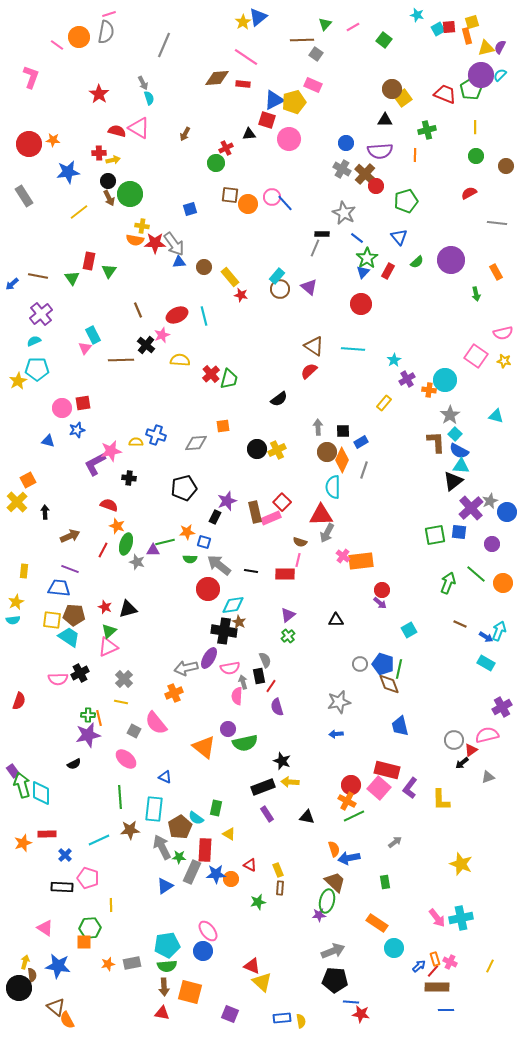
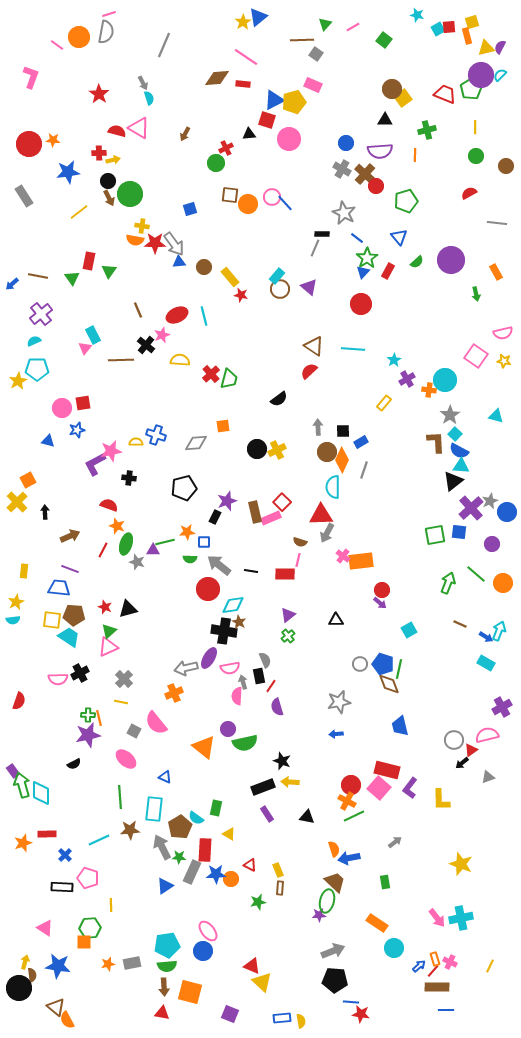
blue square at (204, 542): rotated 16 degrees counterclockwise
